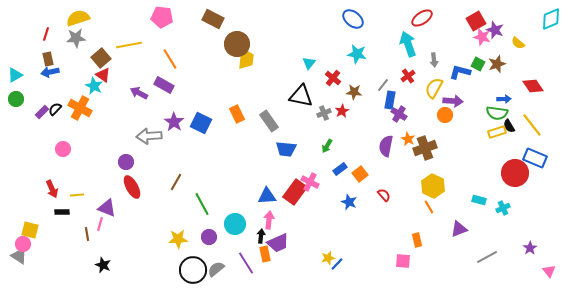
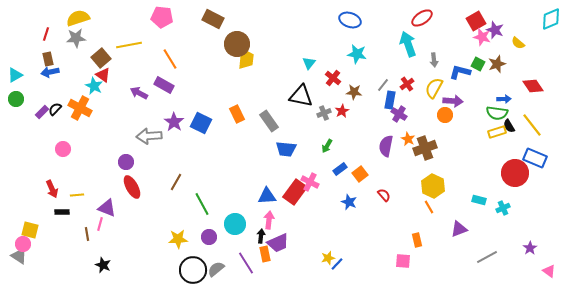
blue ellipse at (353, 19): moved 3 px left, 1 px down; rotated 20 degrees counterclockwise
red cross at (408, 76): moved 1 px left, 8 px down
pink triangle at (549, 271): rotated 16 degrees counterclockwise
